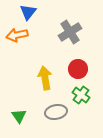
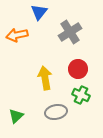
blue triangle: moved 11 px right
green cross: rotated 12 degrees counterclockwise
green triangle: moved 3 px left; rotated 21 degrees clockwise
